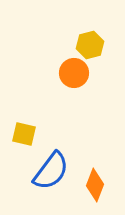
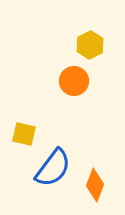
yellow hexagon: rotated 12 degrees counterclockwise
orange circle: moved 8 px down
blue semicircle: moved 2 px right, 3 px up
